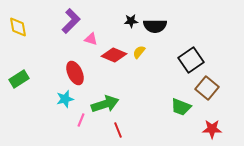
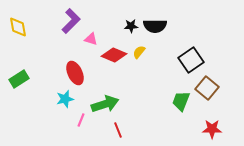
black star: moved 5 px down
green trapezoid: moved 6 px up; rotated 90 degrees clockwise
